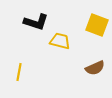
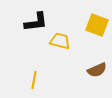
black L-shape: rotated 25 degrees counterclockwise
brown semicircle: moved 2 px right, 2 px down
yellow line: moved 15 px right, 8 px down
